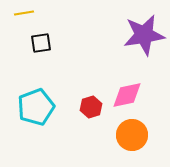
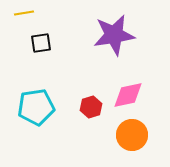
purple star: moved 30 px left
pink diamond: moved 1 px right
cyan pentagon: rotated 12 degrees clockwise
